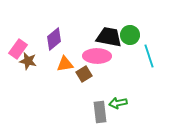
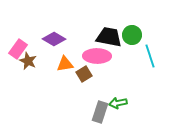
green circle: moved 2 px right
purple diamond: rotated 70 degrees clockwise
cyan line: moved 1 px right
brown star: rotated 12 degrees clockwise
gray rectangle: rotated 25 degrees clockwise
